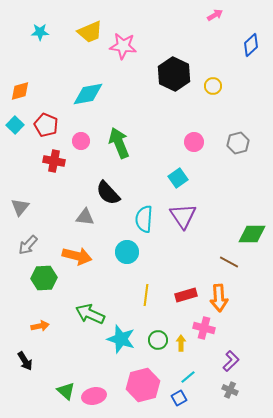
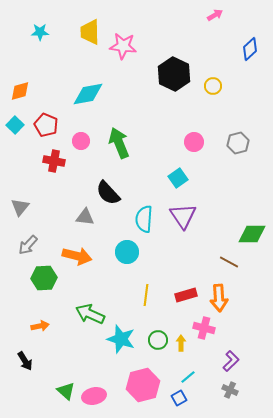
yellow trapezoid at (90, 32): rotated 112 degrees clockwise
blue diamond at (251, 45): moved 1 px left, 4 px down
